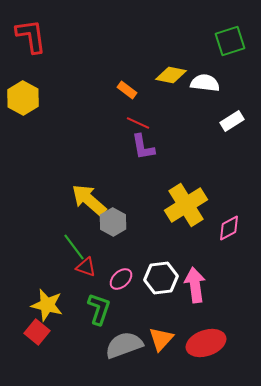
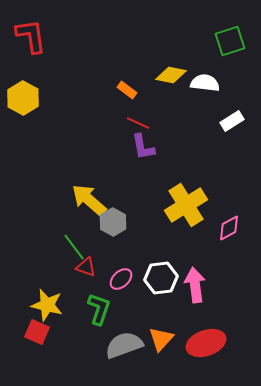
red square: rotated 15 degrees counterclockwise
